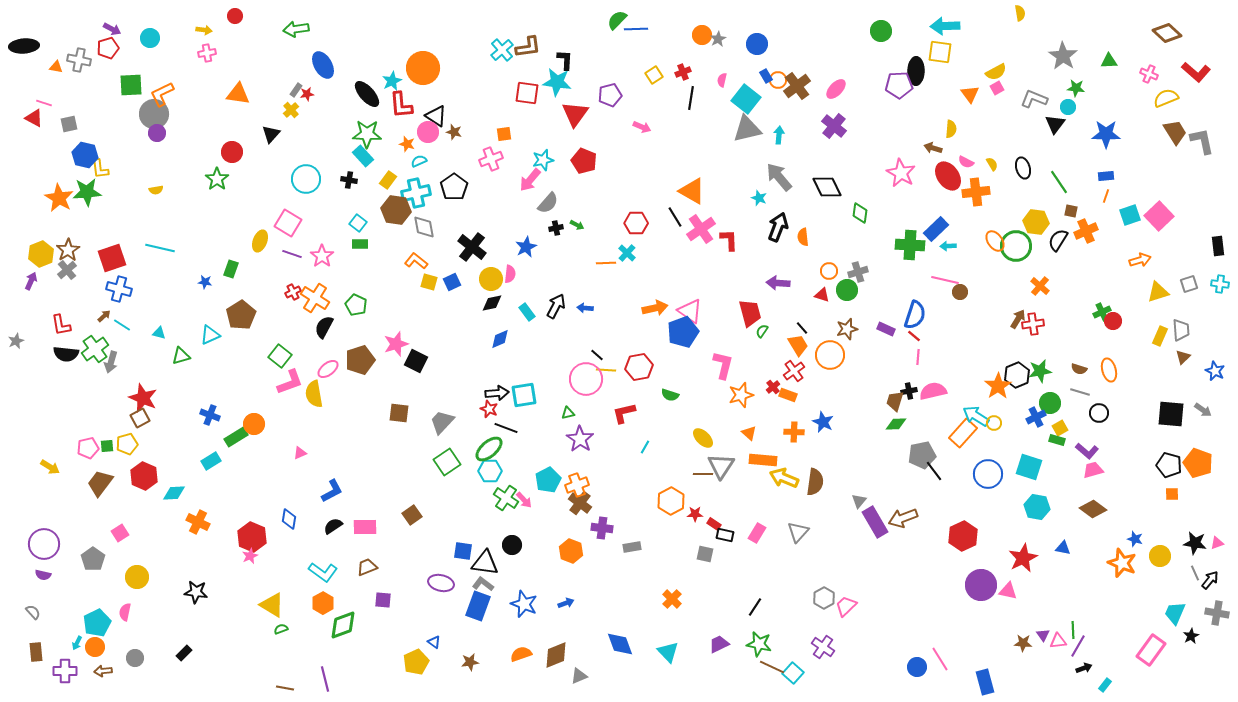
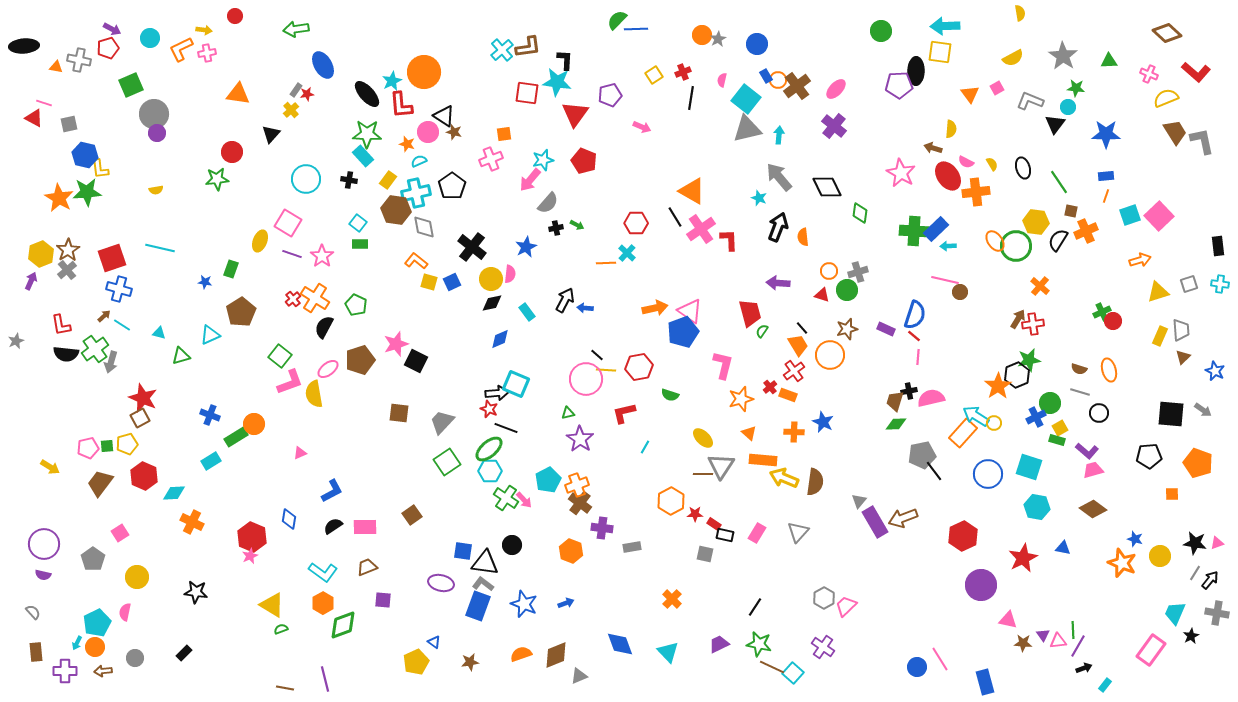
orange circle at (423, 68): moved 1 px right, 4 px down
yellow semicircle at (996, 72): moved 17 px right, 14 px up
green square at (131, 85): rotated 20 degrees counterclockwise
orange L-shape at (162, 94): moved 19 px right, 45 px up
gray L-shape at (1034, 99): moved 4 px left, 2 px down
black triangle at (436, 116): moved 8 px right
green star at (217, 179): rotated 30 degrees clockwise
black pentagon at (454, 187): moved 2 px left, 1 px up
green cross at (910, 245): moved 4 px right, 14 px up
red cross at (293, 292): moved 7 px down; rotated 14 degrees counterclockwise
black arrow at (556, 306): moved 9 px right, 6 px up
brown pentagon at (241, 315): moved 3 px up
green star at (1040, 371): moved 11 px left, 11 px up
red cross at (773, 387): moved 3 px left
pink semicircle at (933, 391): moved 2 px left, 7 px down
cyan square at (524, 395): moved 8 px left, 11 px up; rotated 32 degrees clockwise
orange star at (741, 395): moved 4 px down
black pentagon at (1169, 465): moved 20 px left, 9 px up; rotated 20 degrees counterclockwise
orange cross at (198, 522): moved 6 px left
gray line at (1195, 573): rotated 56 degrees clockwise
pink triangle at (1008, 591): moved 29 px down
